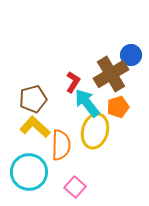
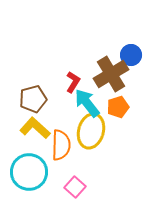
yellow L-shape: moved 1 px down
yellow ellipse: moved 4 px left
